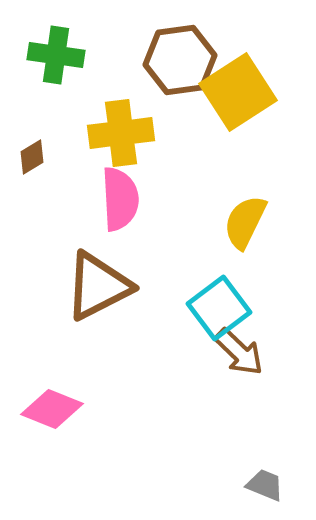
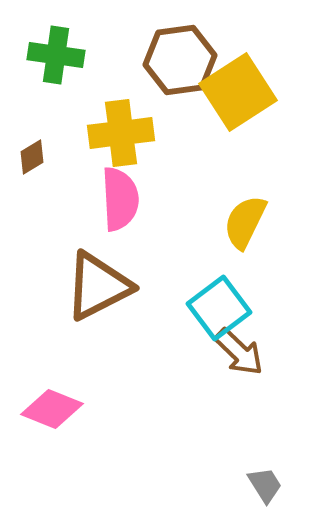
gray trapezoid: rotated 36 degrees clockwise
